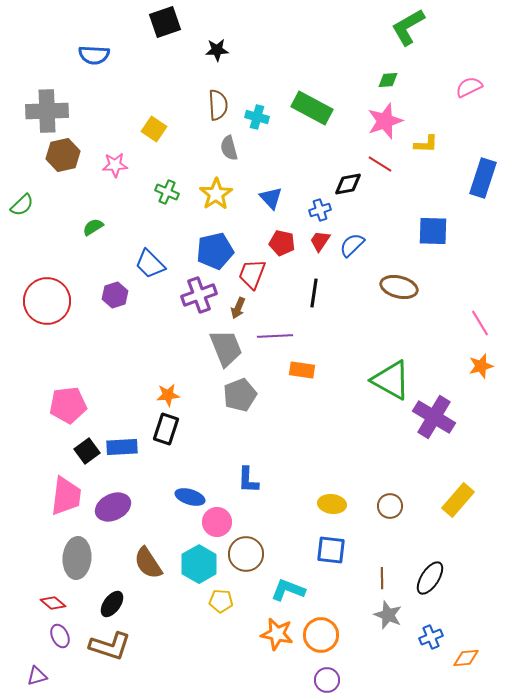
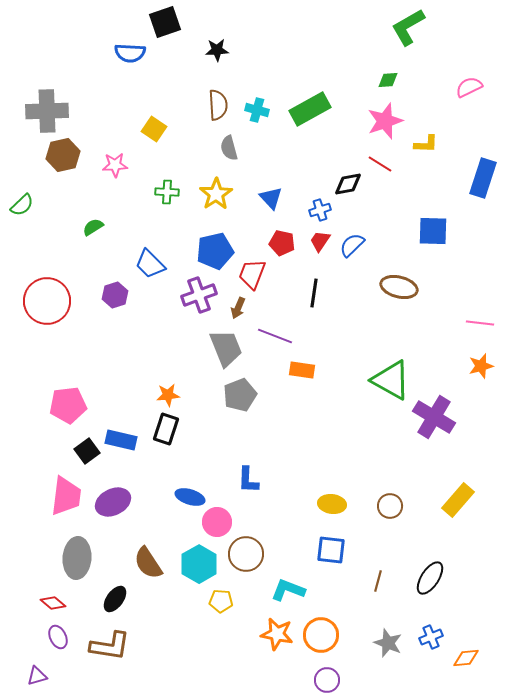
blue semicircle at (94, 55): moved 36 px right, 2 px up
green rectangle at (312, 108): moved 2 px left, 1 px down; rotated 57 degrees counterclockwise
cyan cross at (257, 117): moved 7 px up
green cross at (167, 192): rotated 20 degrees counterclockwise
pink line at (480, 323): rotated 52 degrees counterclockwise
purple line at (275, 336): rotated 24 degrees clockwise
blue rectangle at (122, 447): moved 1 px left, 7 px up; rotated 16 degrees clockwise
purple ellipse at (113, 507): moved 5 px up
brown line at (382, 578): moved 4 px left, 3 px down; rotated 15 degrees clockwise
black ellipse at (112, 604): moved 3 px right, 5 px up
gray star at (388, 615): moved 28 px down
purple ellipse at (60, 636): moved 2 px left, 1 px down
brown L-shape at (110, 646): rotated 9 degrees counterclockwise
